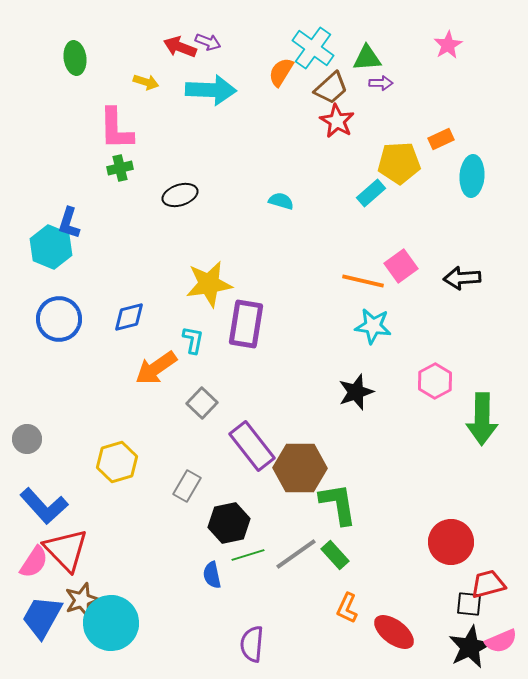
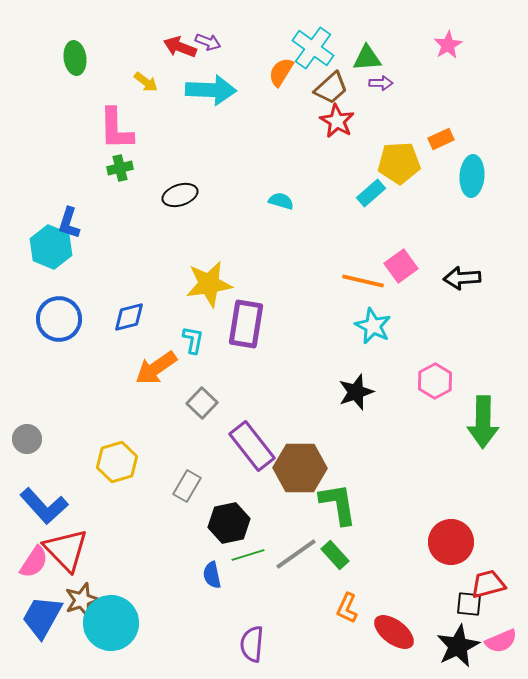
yellow arrow at (146, 82): rotated 20 degrees clockwise
cyan star at (373, 326): rotated 18 degrees clockwise
green arrow at (482, 419): moved 1 px right, 3 px down
black star at (470, 647): moved 12 px left, 1 px up
